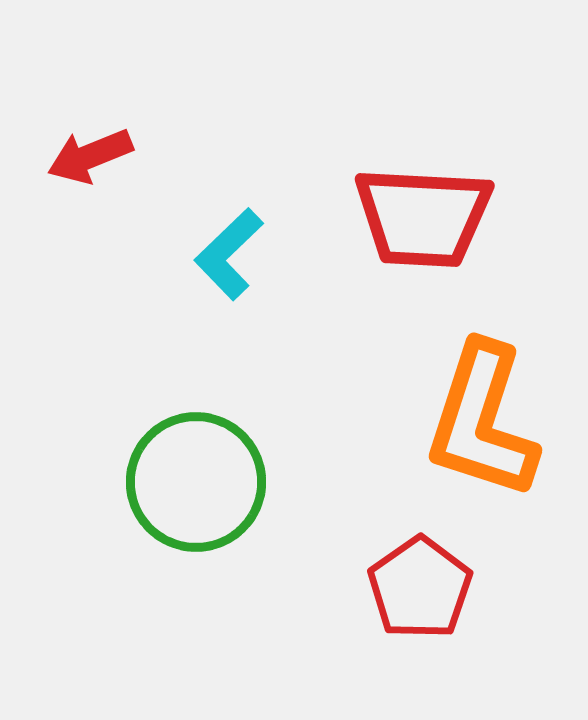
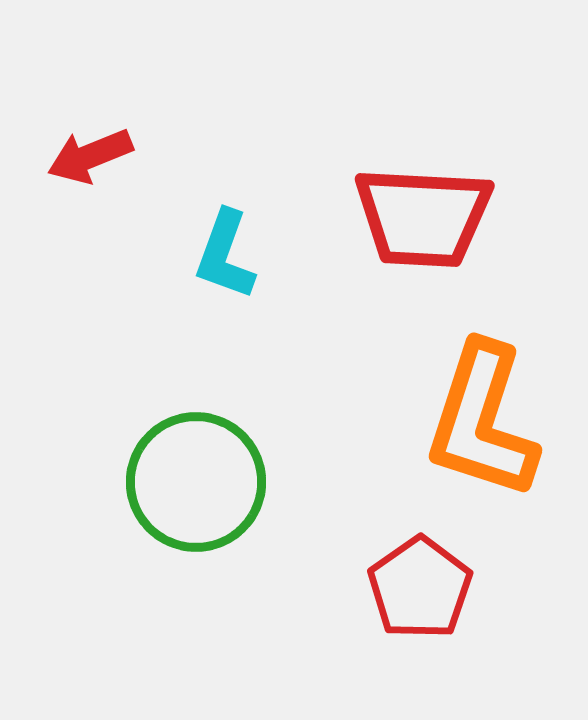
cyan L-shape: moved 4 px left, 1 px down; rotated 26 degrees counterclockwise
